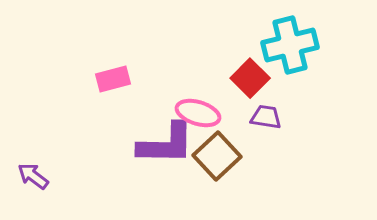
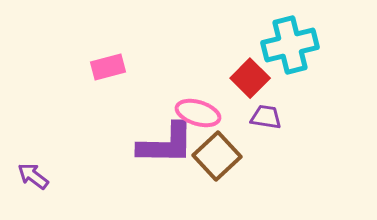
pink rectangle: moved 5 px left, 12 px up
